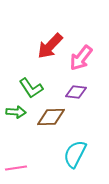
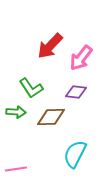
pink line: moved 1 px down
